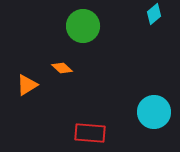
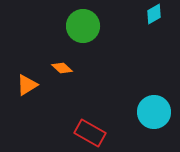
cyan diamond: rotated 10 degrees clockwise
red rectangle: rotated 24 degrees clockwise
